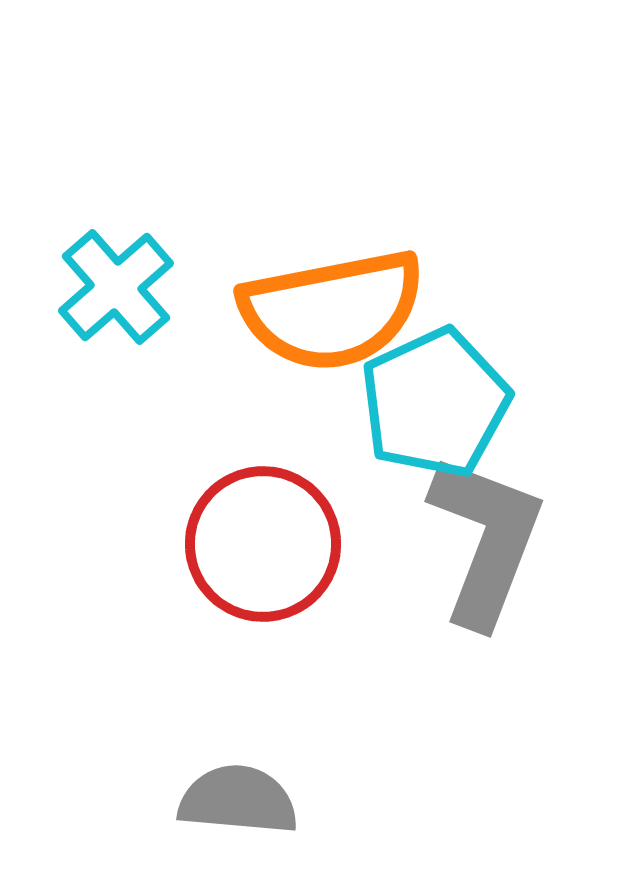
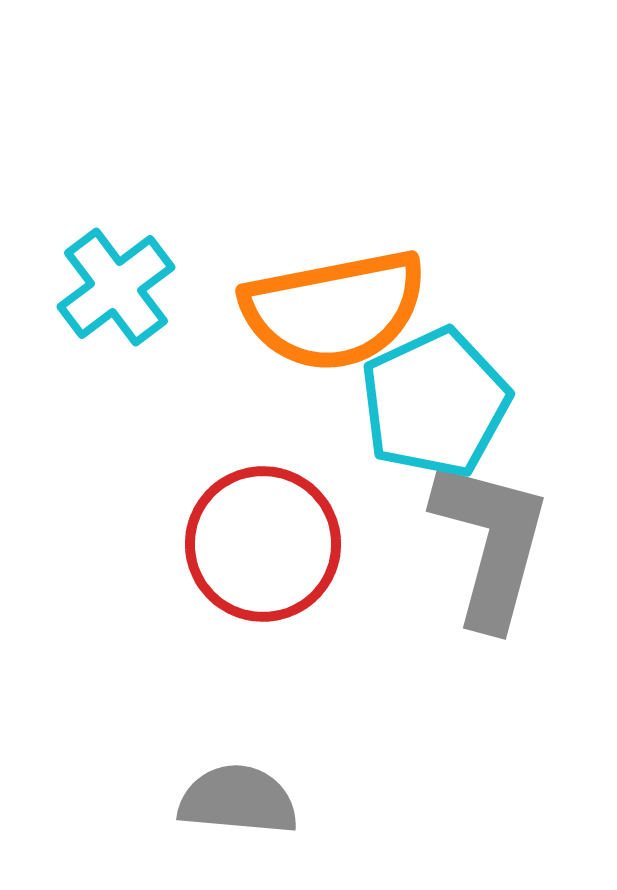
cyan cross: rotated 4 degrees clockwise
orange semicircle: moved 2 px right
gray L-shape: moved 5 px right, 3 px down; rotated 6 degrees counterclockwise
